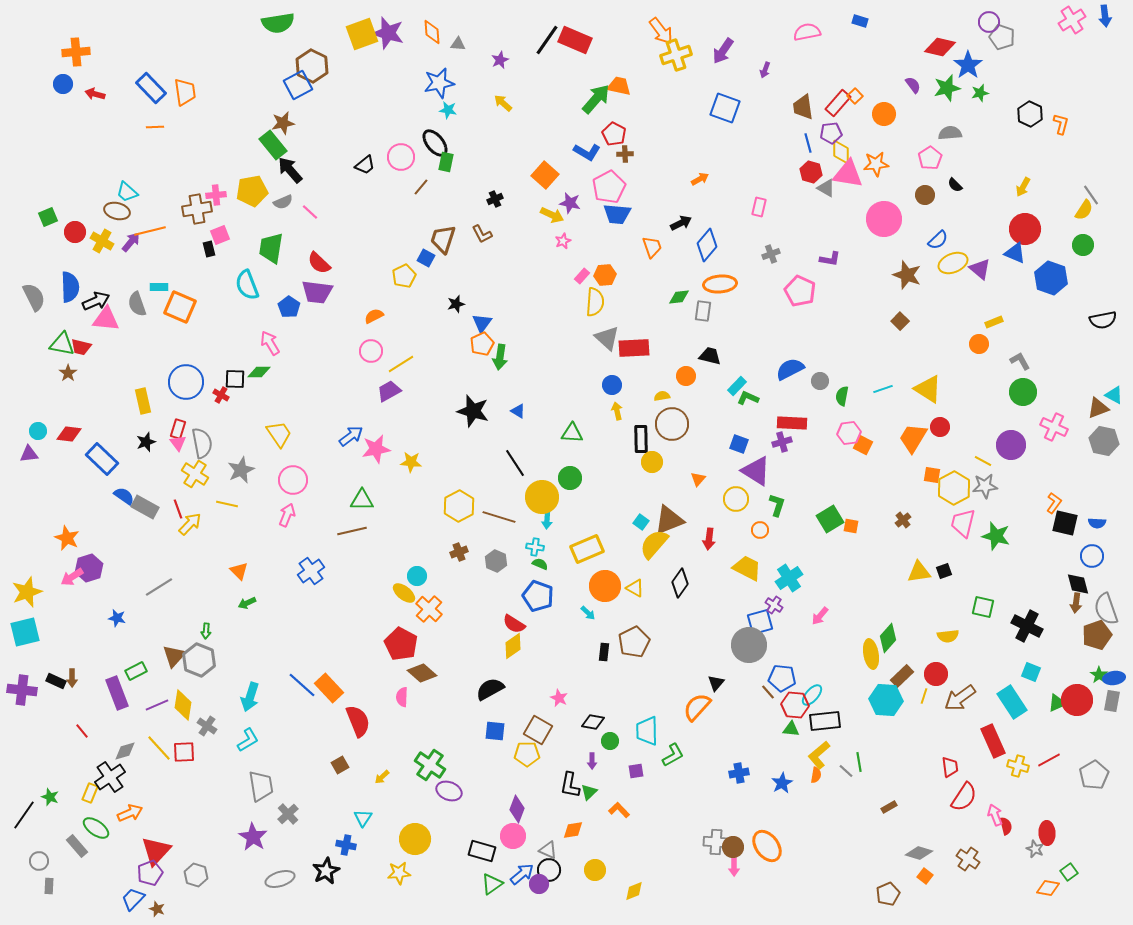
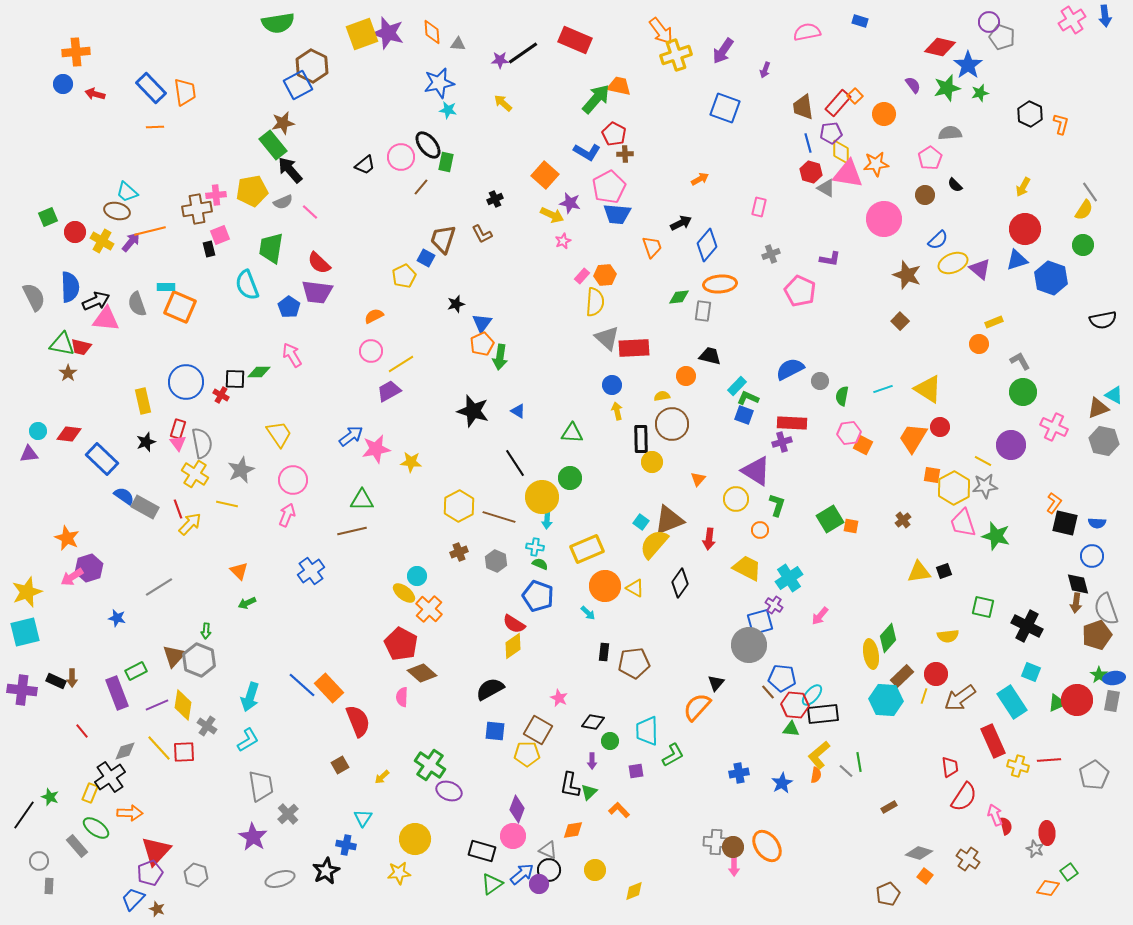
black line at (547, 40): moved 24 px left, 13 px down; rotated 20 degrees clockwise
purple star at (500, 60): rotated 24 degrees clockwise
black ellipse at (435, 143): moved 7 px left, 2 px down
gray line at (1091, 195): moved 1 px left, 3 px up
blue triangle at (1015, 253): moved 2 px right, 7 px down; rotated 40 degrees counterclockwise
cyan rectangle at (159, 287): moved 7 px right
pink arrow at (270, 343): moved 22 px right, 12 px down
blue square at (739, 444): moved 5 px right, 29 px up
pink trapezoid at (963, 523): rotated 32 degrees counterclockwise
brown pentagon at (634, 642): moved 21 px down; rotated 20 degrees clockwise
black rectangle at (825, 721): moved 2 px left, 7 px up
red line at (1049, 760): rotated 25 degrees clockwise
orange arrow at (130, 813): rotated 25 degrees clockwise
